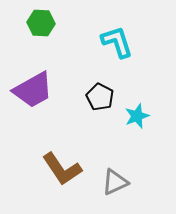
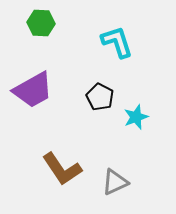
cyan star: moved 1 px left, 1 px down
